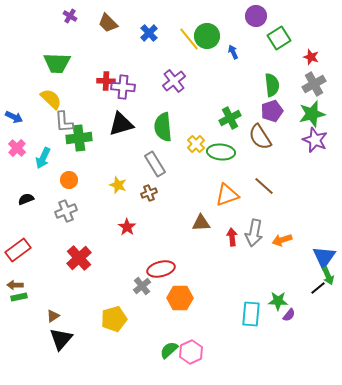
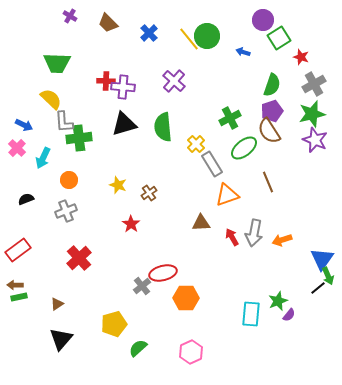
purple circle at (256, 16): moved 7 px right, 4 px down
blue arrow at (233, 52): moved 10 px right; rotated 48 degrees counterclockwise
red star at (311, 57): moved 10 px left
purple cross at (174, 81): rotated 10 degrees counterclockwise
green semicircle at (272, 85): rotated 25 degrees clockwise
blue arrow at (14, 117): moved 10 px right, 8 px down
black triangle at (121, 124): moved 3 px right
brown semicircle at (260, 137): moved 9 px right, 6 px up
green ellipse at (221, 152): moved 23 px right, 4 px up; rotated 44 degrees counterclockwise
gray rectangle at (155, 164): moved 57 px right
brown line at (264, 186): moved 4 px right, 4 px up; rotated 25 degrees clockwise
brown cross at (149, 193): rotated 14 degrees counterclockwise
red star at (127, 227): moved 4 px right, 3 px up
red arrow at (232, 237): rotated 24 degrees counterclockwise
blue triangle at (324, 257): moved 2 px left, 2 px down
red ellipse at (161, 269): moved 2 px right, 4 px down
orange hexagon at (180, 298): moved 6 px right
green star at (278, 301): rotated 24 degrees counterclockwise
brown triangle at (53, 316): moved 4 px right, 12 px up
yellow pentagon at (114, 319): moved 5 px down
green semicircle at (169, 350): moved 31 px left, 2 px up
